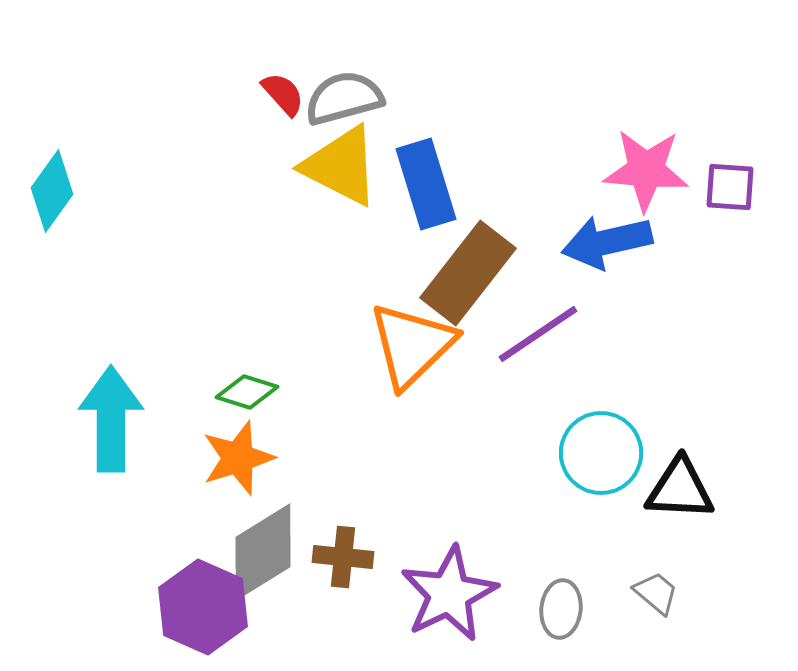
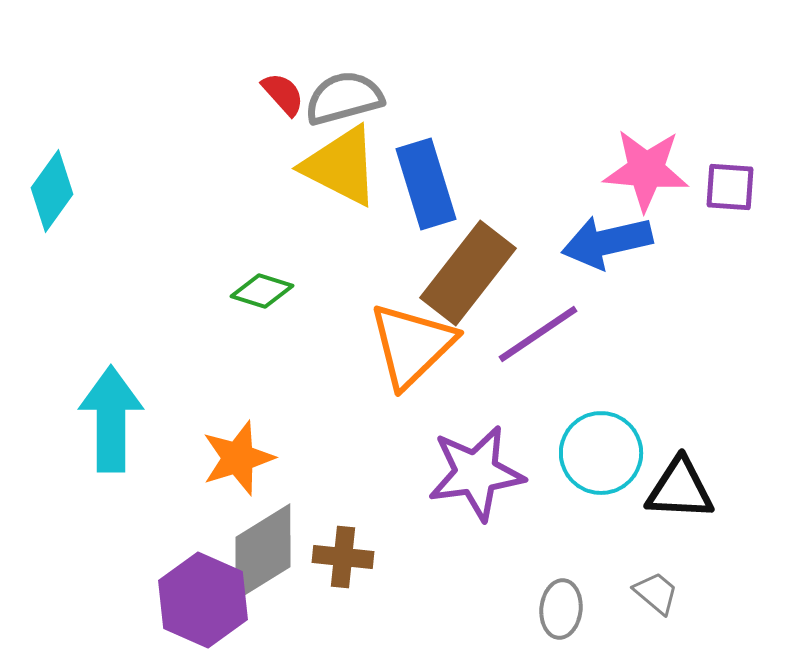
green diamond: moved 15 px right, 101 px up
purple star: moved 27 px right, 121 px up; rotated 18 degrees clockwise
purple hexagon: moved 7 px up
